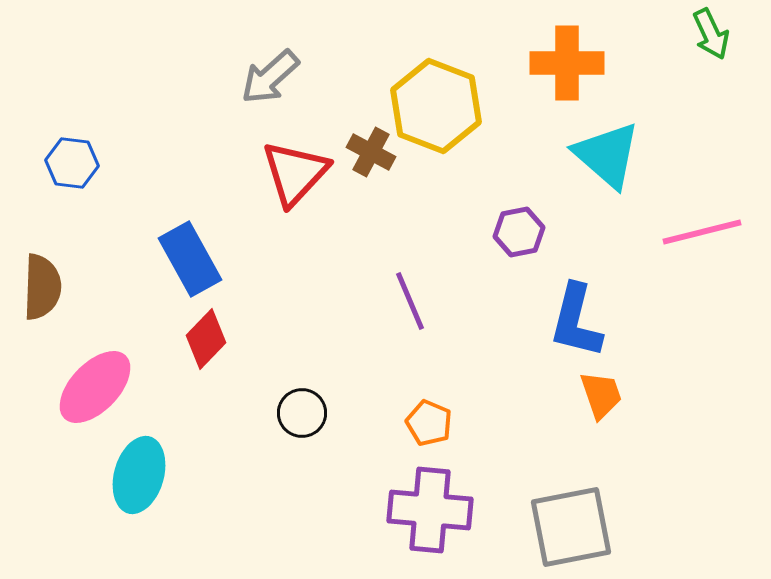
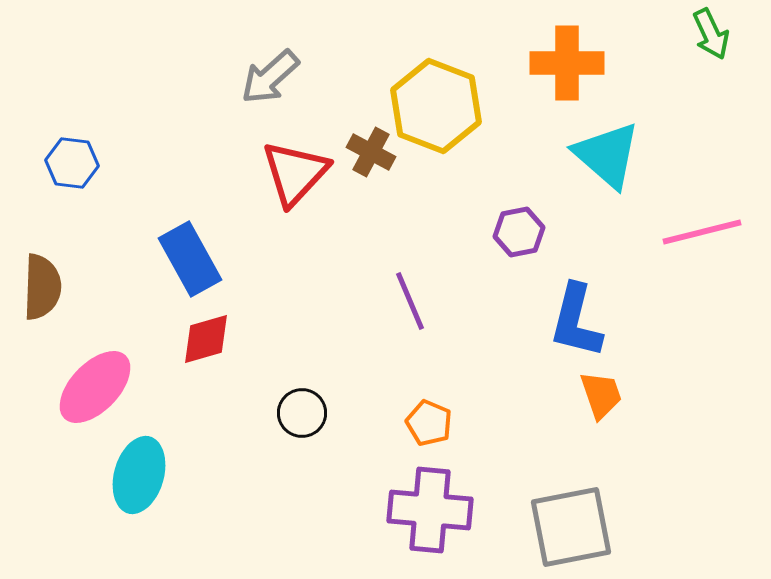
red diamond: rotated 30 degrees clockwise
